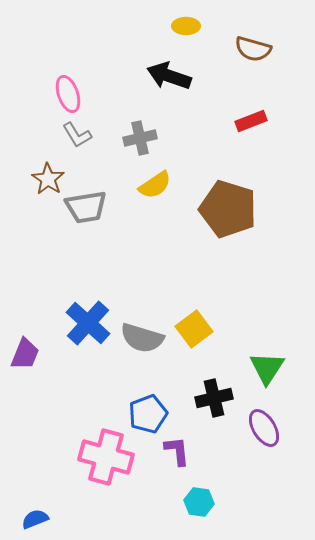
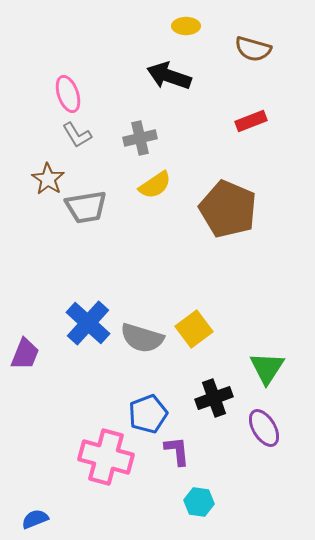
brown pentagon: rotated 6 degrees clockwise
black cross: rotated 6 degrees counterclockwise
